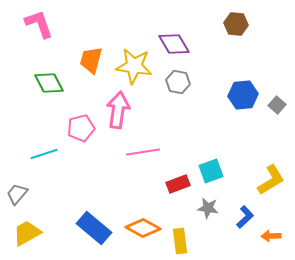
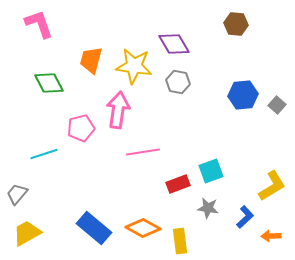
yellow L-shape: moved 1 px right, 6 px down
